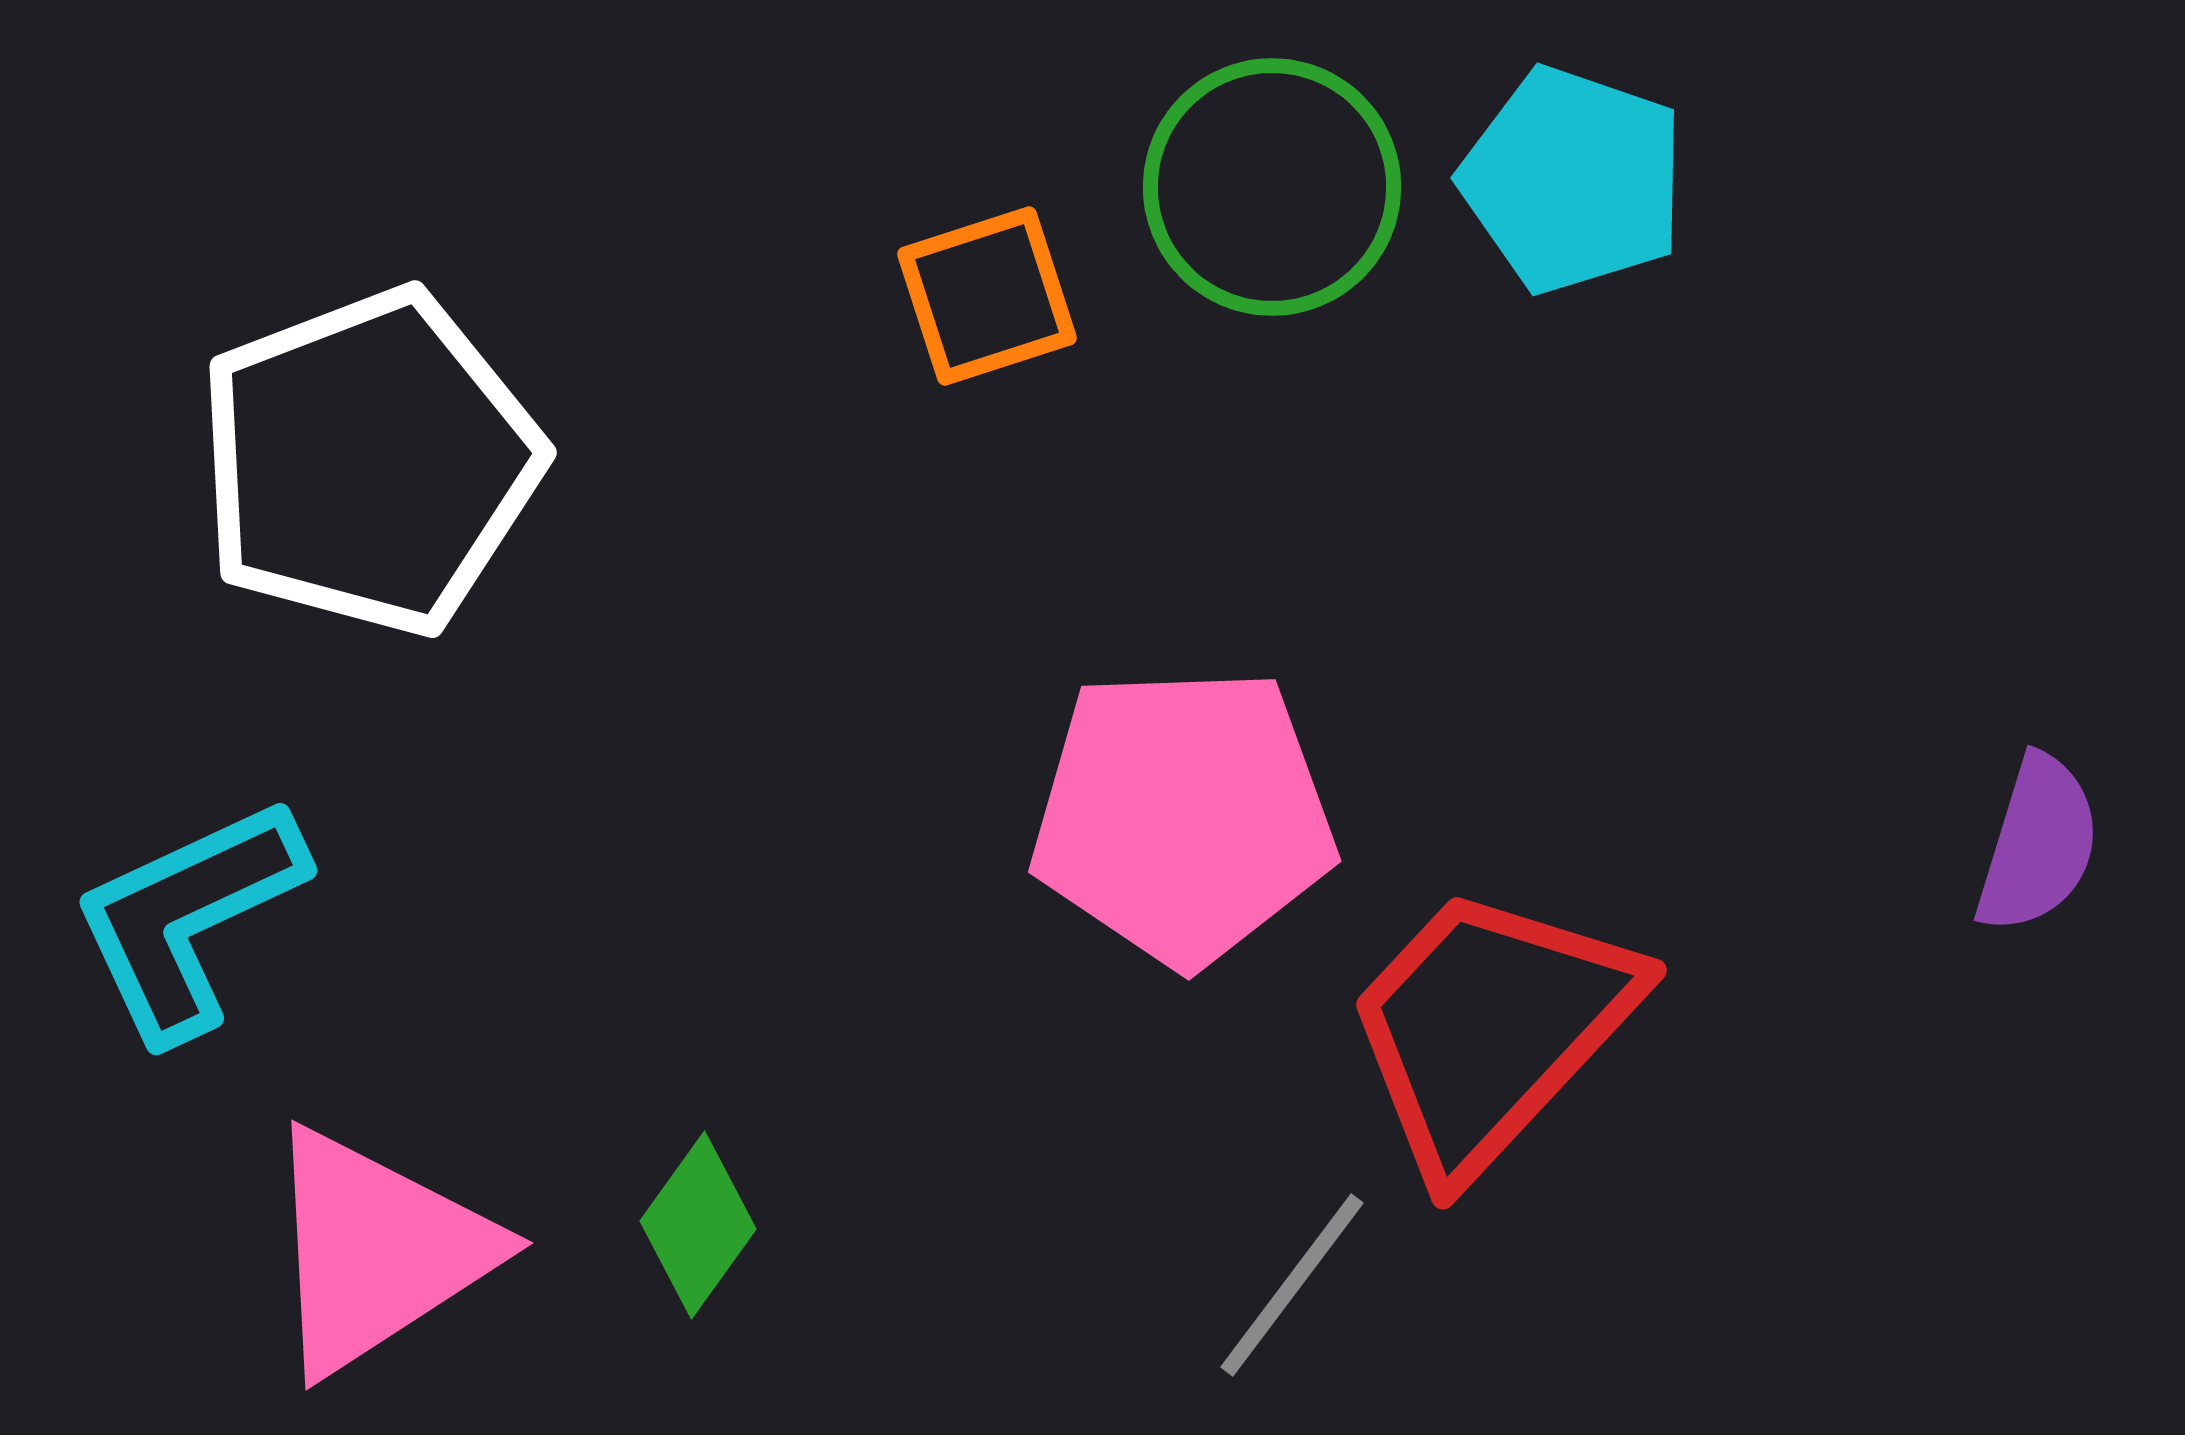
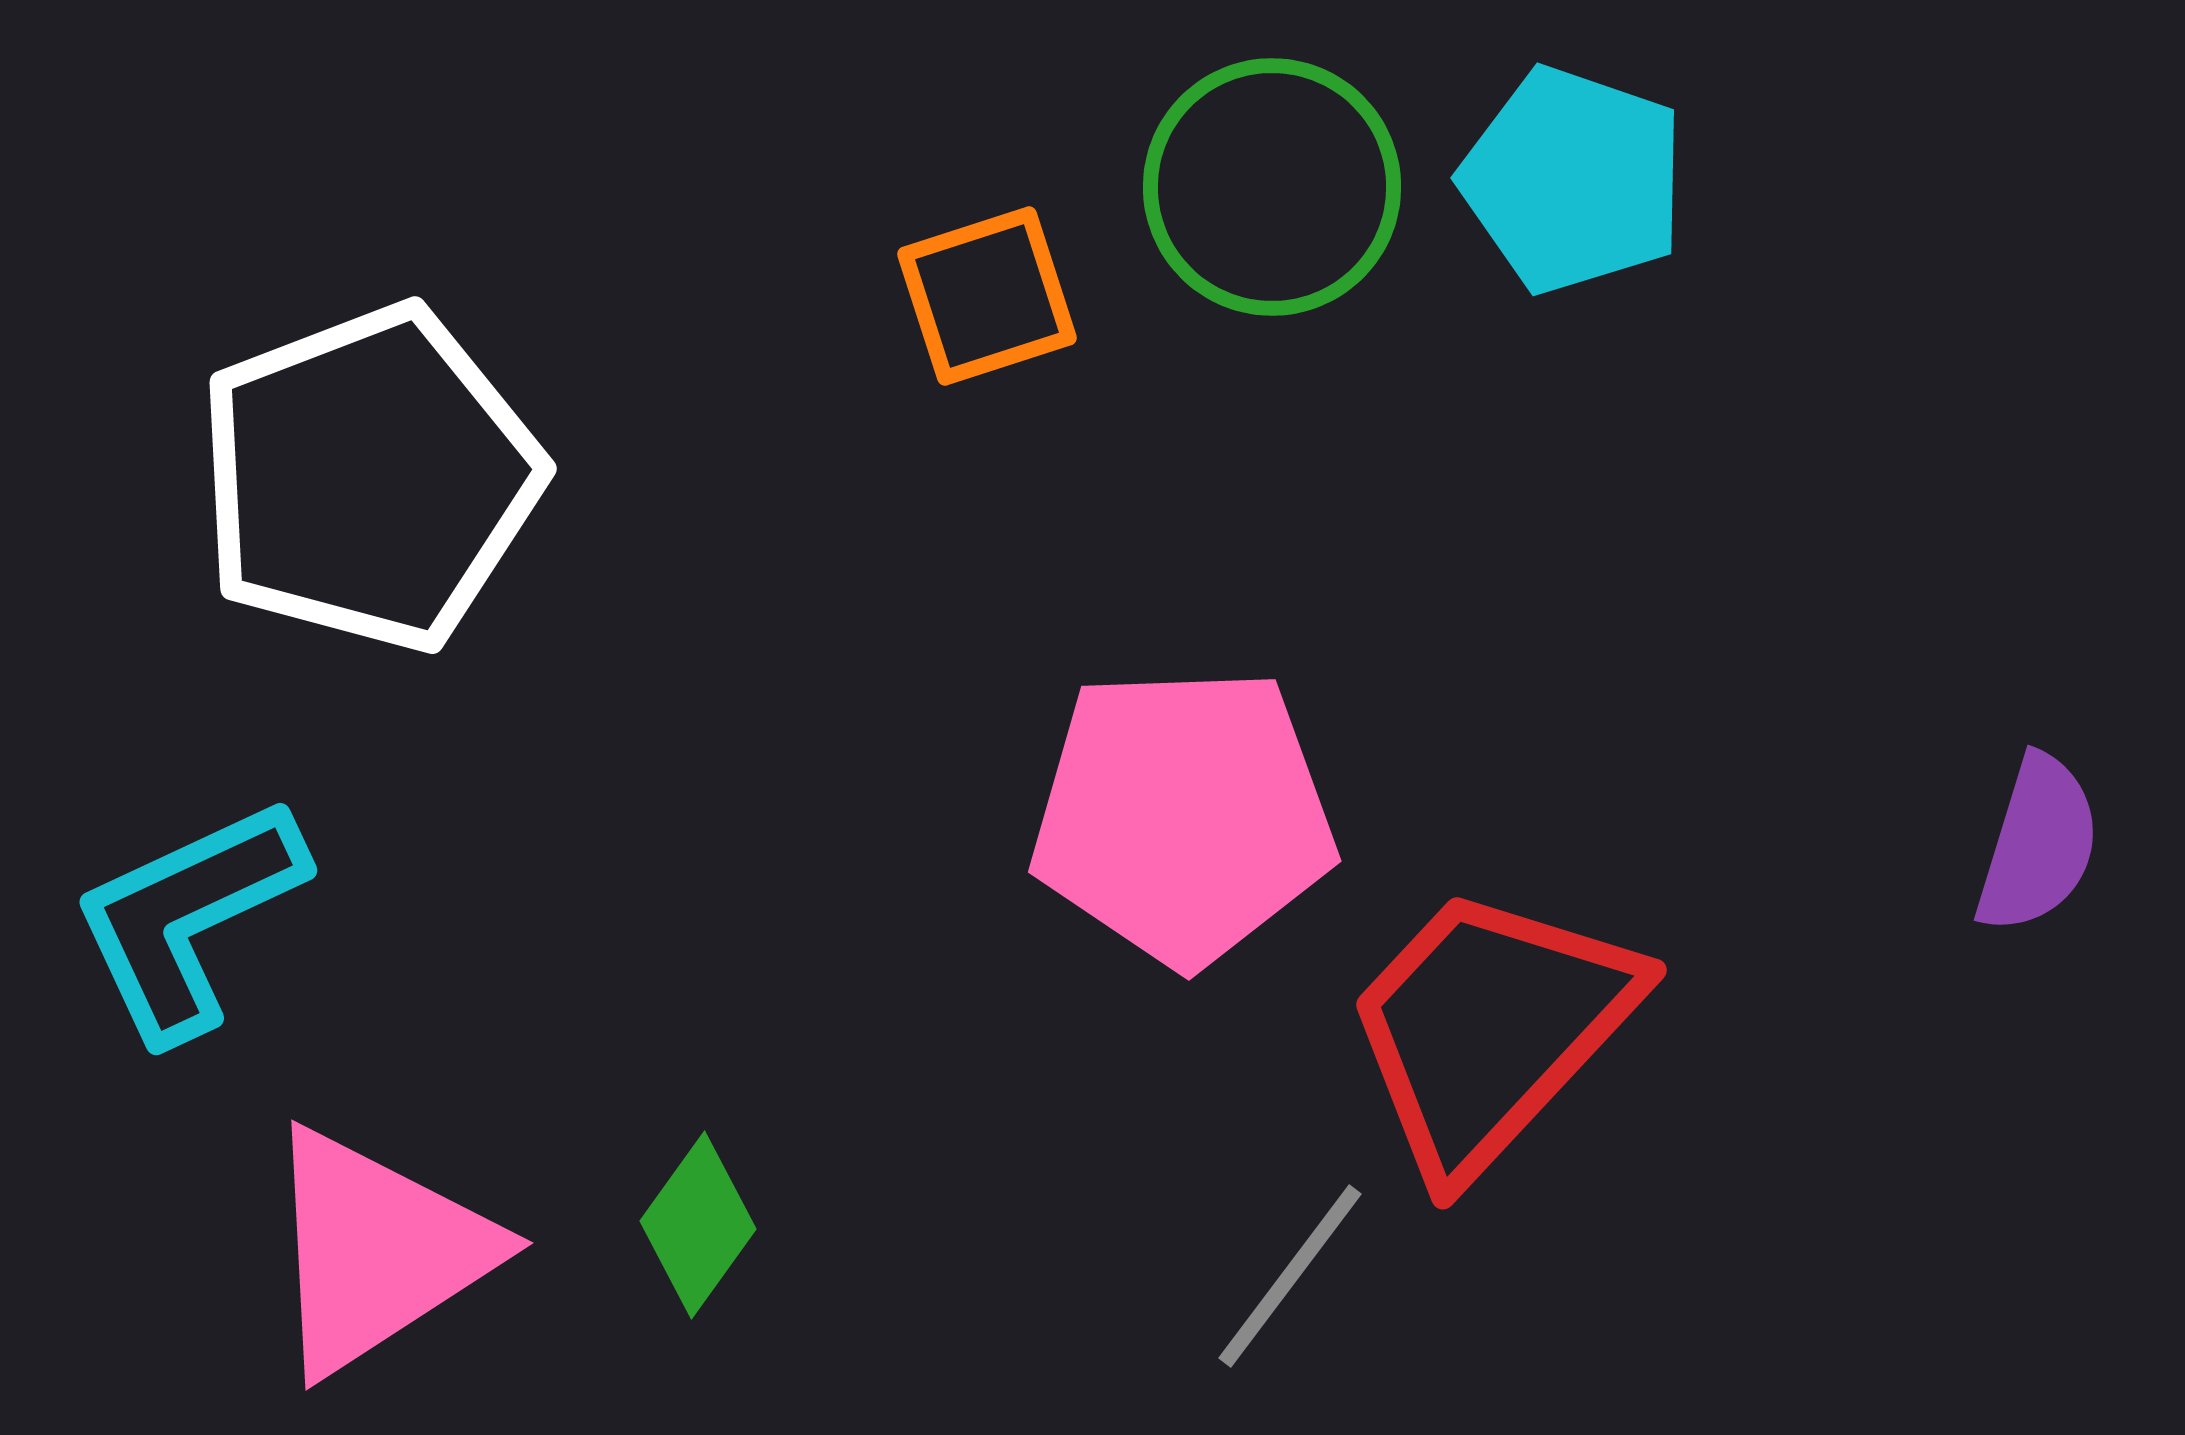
white pentagon: moved 16 px down
gray line: moved 2 px left, 9 px up
